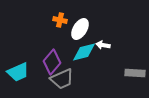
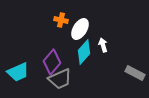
orange cross: moved 1 px right
white arrow: rotated 64 degrees clockwise
cyan diamond: rotated 35 degrees counterclockwise
gray rectangle: rotated 24 degrees clockwise
gray trapezoid: moved 2 px left
